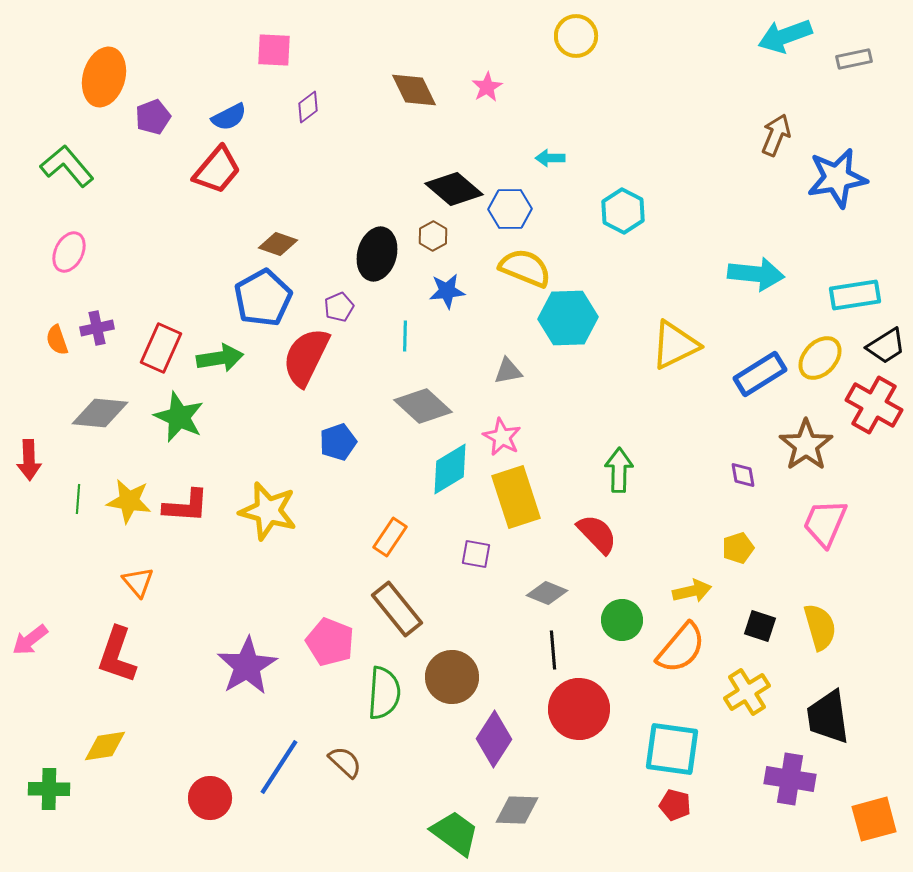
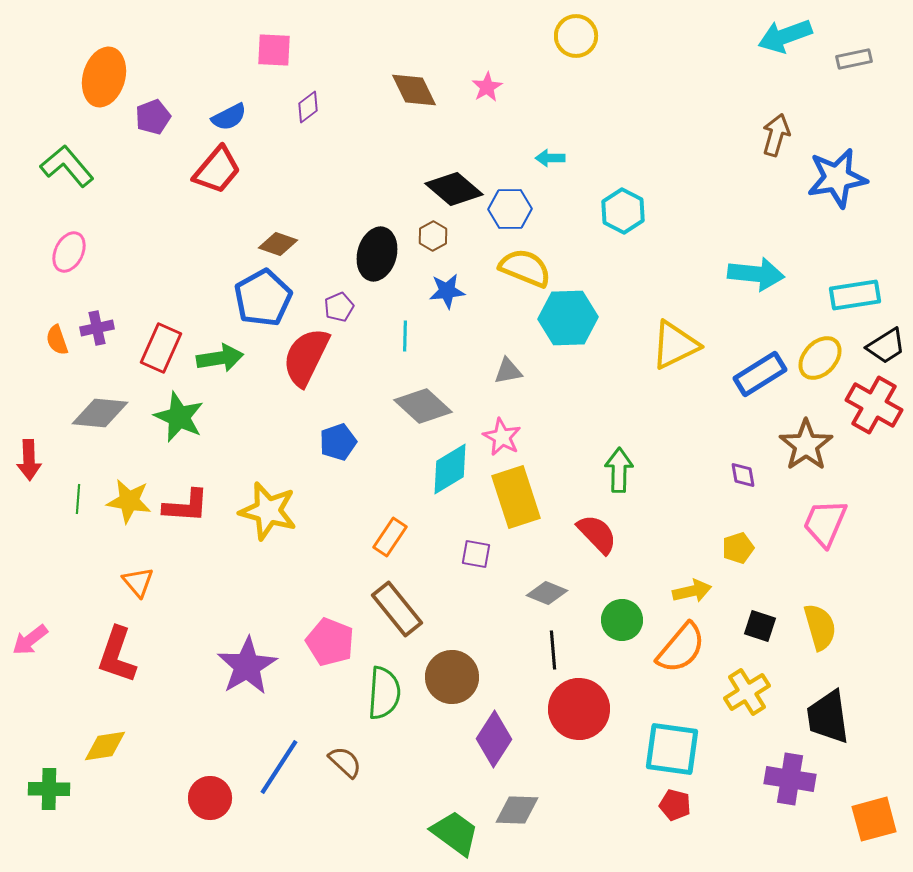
brown arrow at (776, 135): rotated 6 degrees counterclockwise
